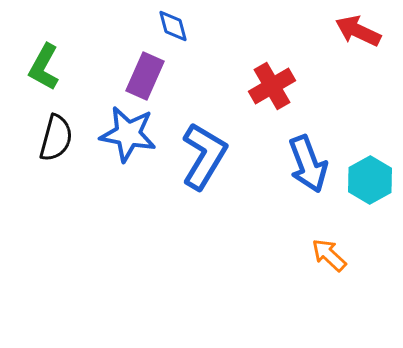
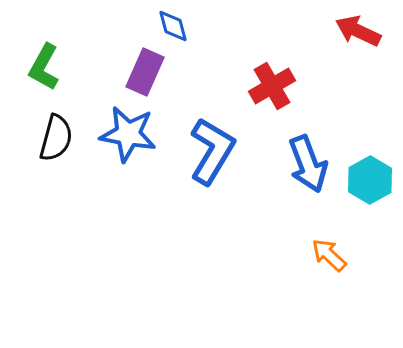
purple rectangle: moved 4 px up
blue L-shape: moved 8 px right, 5 px up
